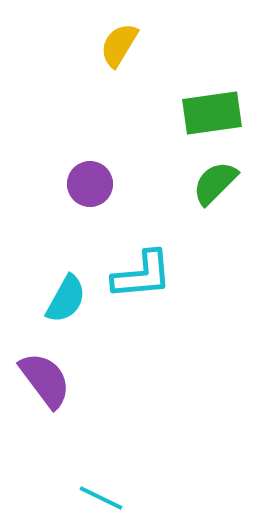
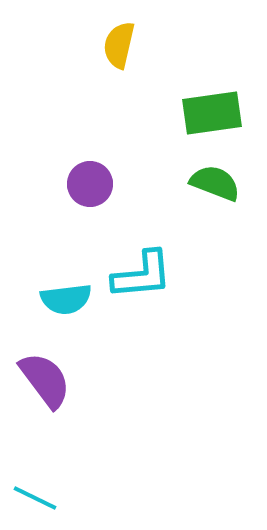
yellow semicircle: rotated 18 degrees counterclockwise
green semicircle: rotated 66 degrees clockwise
cyan semicircle: rotated 54 degrees clockwise
cyan line: moved 66 px left
